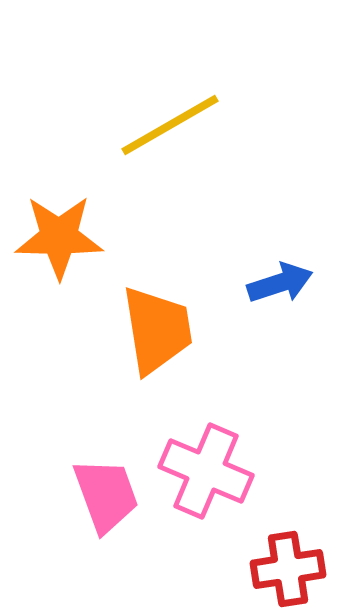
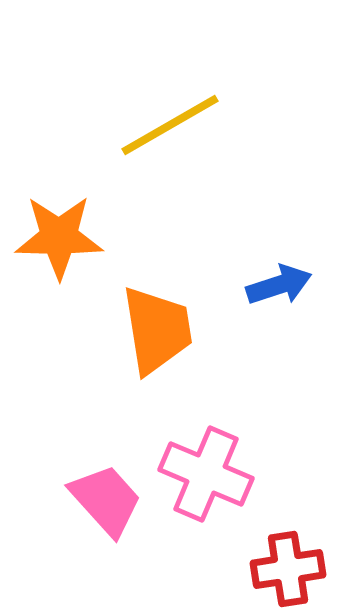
blue arrow: moved 1 px left, 2 px down
pink cross: moved 3 px down
pink trapezoid: moved 5 px down; rotated 22 degrees counterclockwise
